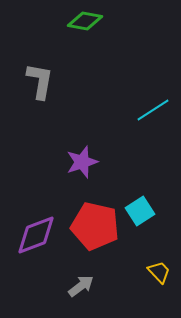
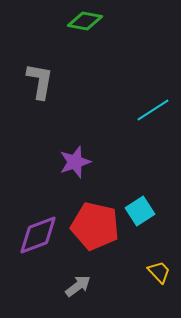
purple star: moved 7 px left
purple diamond: moved 2 px right
gray arrow: moved 3 px left
